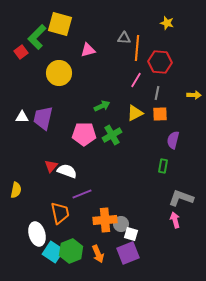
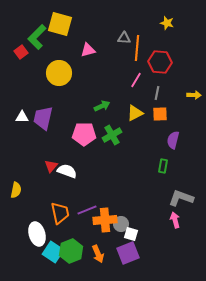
purple line: moved 5 px right, 16 px down
